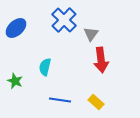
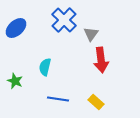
blue line: moved 2 px left, 1 px up
